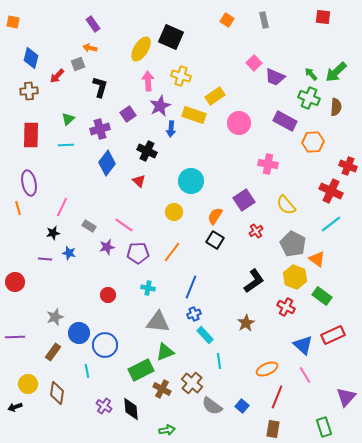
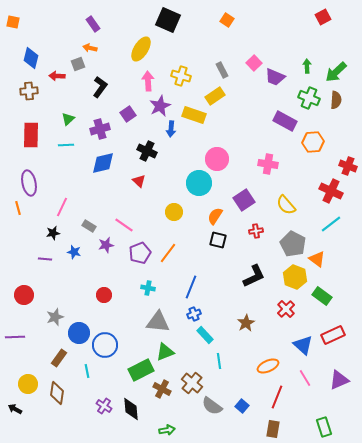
red square at (323, 17): rotated 35 degrees counterclockwise
gray rectangle at (264, 20): moved 42 px left, 50 px down; rotated 14 degrees counterclockwise
black square at (171, 37): moved 3 px left, 17 px up
green arrow at (311, 74): moved 4 px left, 8 px up; rotated 40 degrees clockwise
red arrow at (57, 76): rotated 49 degrees clockwise
black L-shape at (100, 87): rotated 20 degrees clockwise
brown semicircle at (336, 107): moved 7 px up
pink circle at (239, 123): moved 22 px left, 36 px down
blue diamond at (107, 163): moved 4 px left; rotated 40 degrees clockwise
cyan circle at (191, 181): moved 8 px right, 2 px down
red cross at (256, 231): rotated 24 degrees clockwise
black square at (215, 240): moved 3 px right; rotated 18 degrees counterclockwise
purple star at (107, 247): moved 1 px left, 2 px up
orange line at (172, 252): moved 4 px left, 1 px down
blue star at (69, 253): moved 5 px right, 1 px up
purple pentagon at (138, 253): moved 2 px right; rotated 20 degrees counterclockwise
black L-shape at (254, 281): moved 5 px up; rotated 10 degrees clockwise
red circle at (15, 282): moved 9 px right, 13 px down
red circle at (108, 295): moved 4 px left
red cross at (286, 307): moved 2 px down; rotated 18 degrees clockwise
brown rectangle at (53, 352): moved 6 px right, 6 px down
orange ellipse at (267, 369): moved 1 px right, 3 px up
pink line at (305, 375): moved 3 px down
purple triangle at (346, 397): moved 7 px left, 17 px up; rotated 25 degrees clockwise
black arrow at (15, 407): moved 2 px down; rotated 48 degrees clockwise
